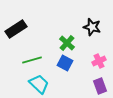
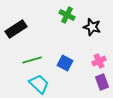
green cross: moved 28 px up; rotated 14 degrees counterclockwise
purple rectangle: moved 2 px right, 4 px up
